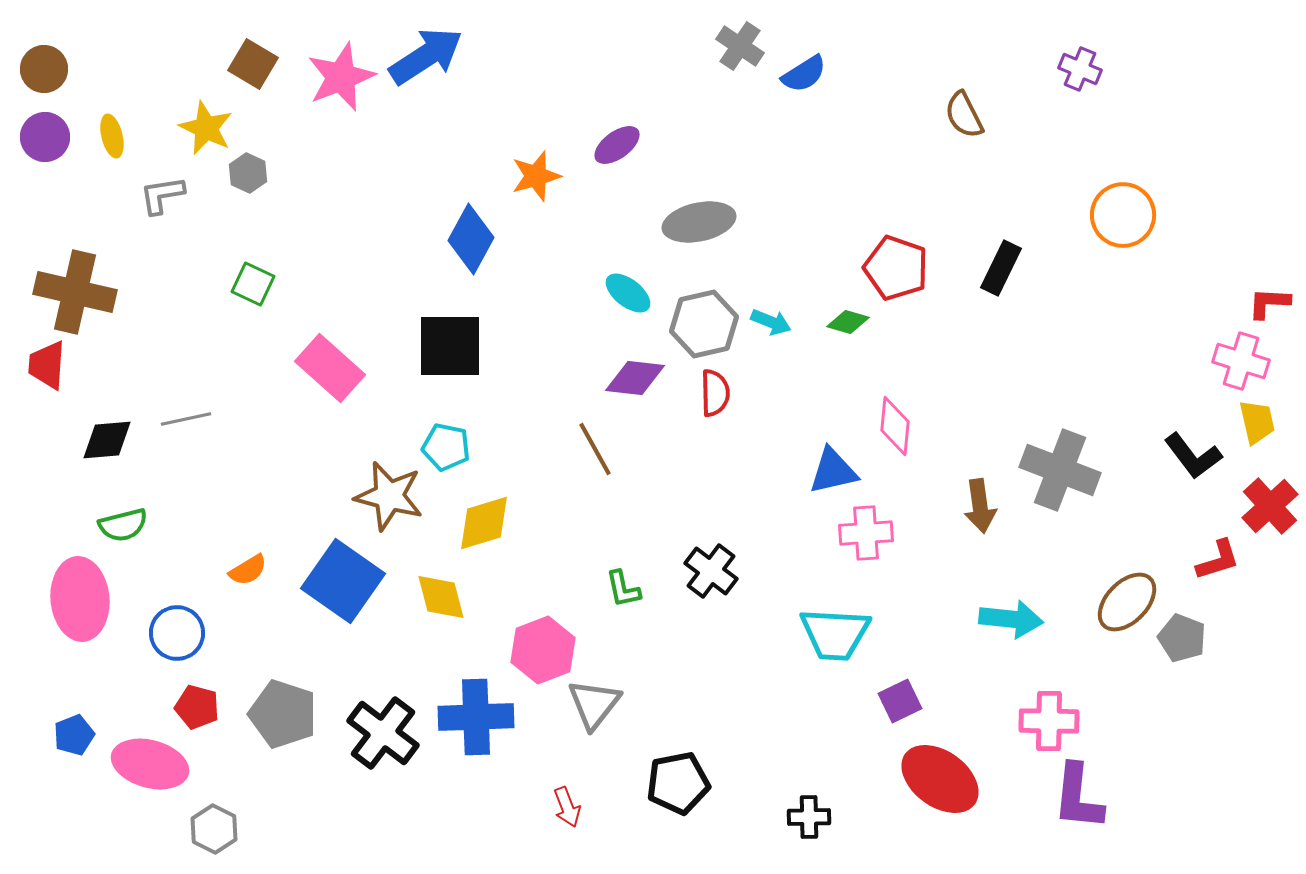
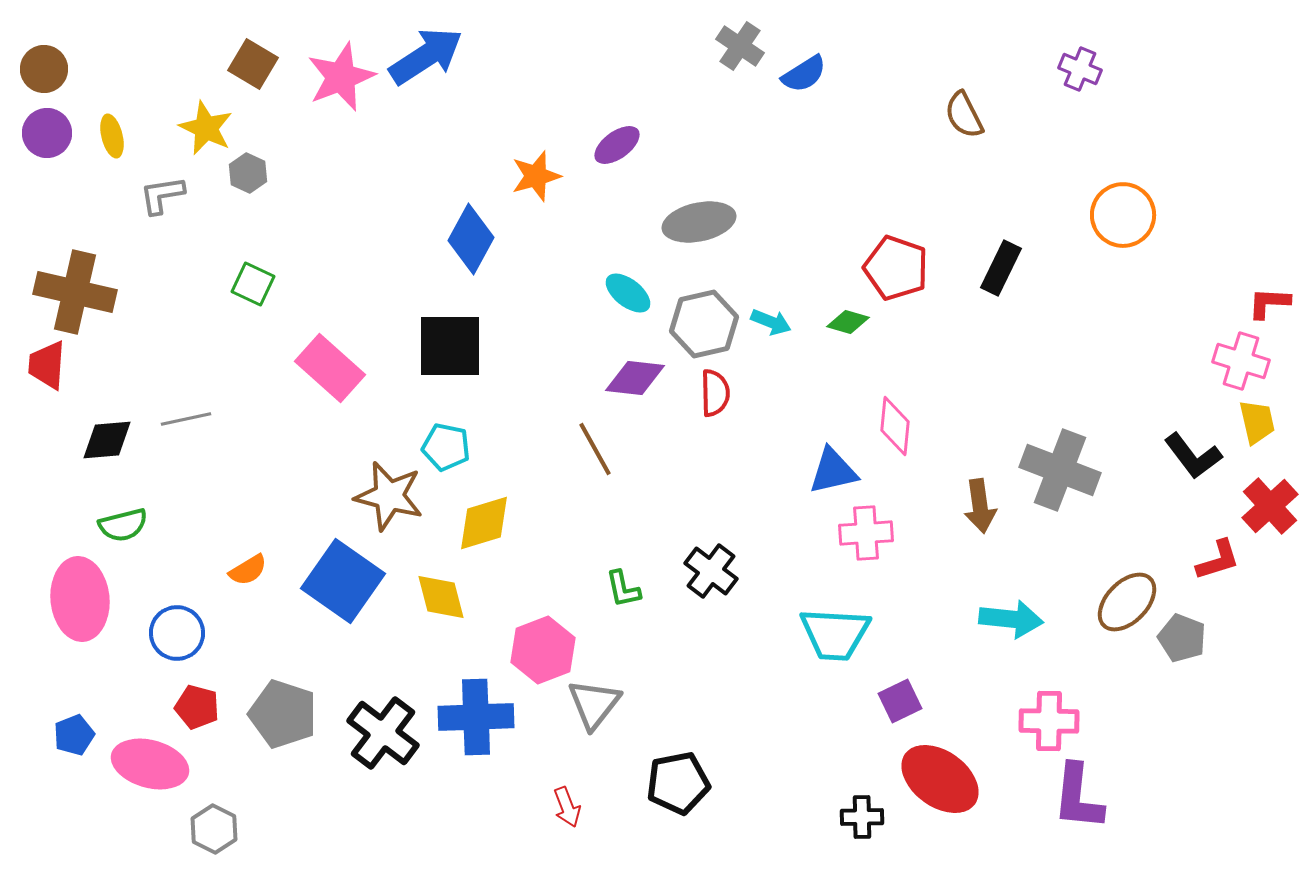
purple circle at (45, 137): moved 2 px right, 4 px up
black cross at (809, 817): moved 53 px right
